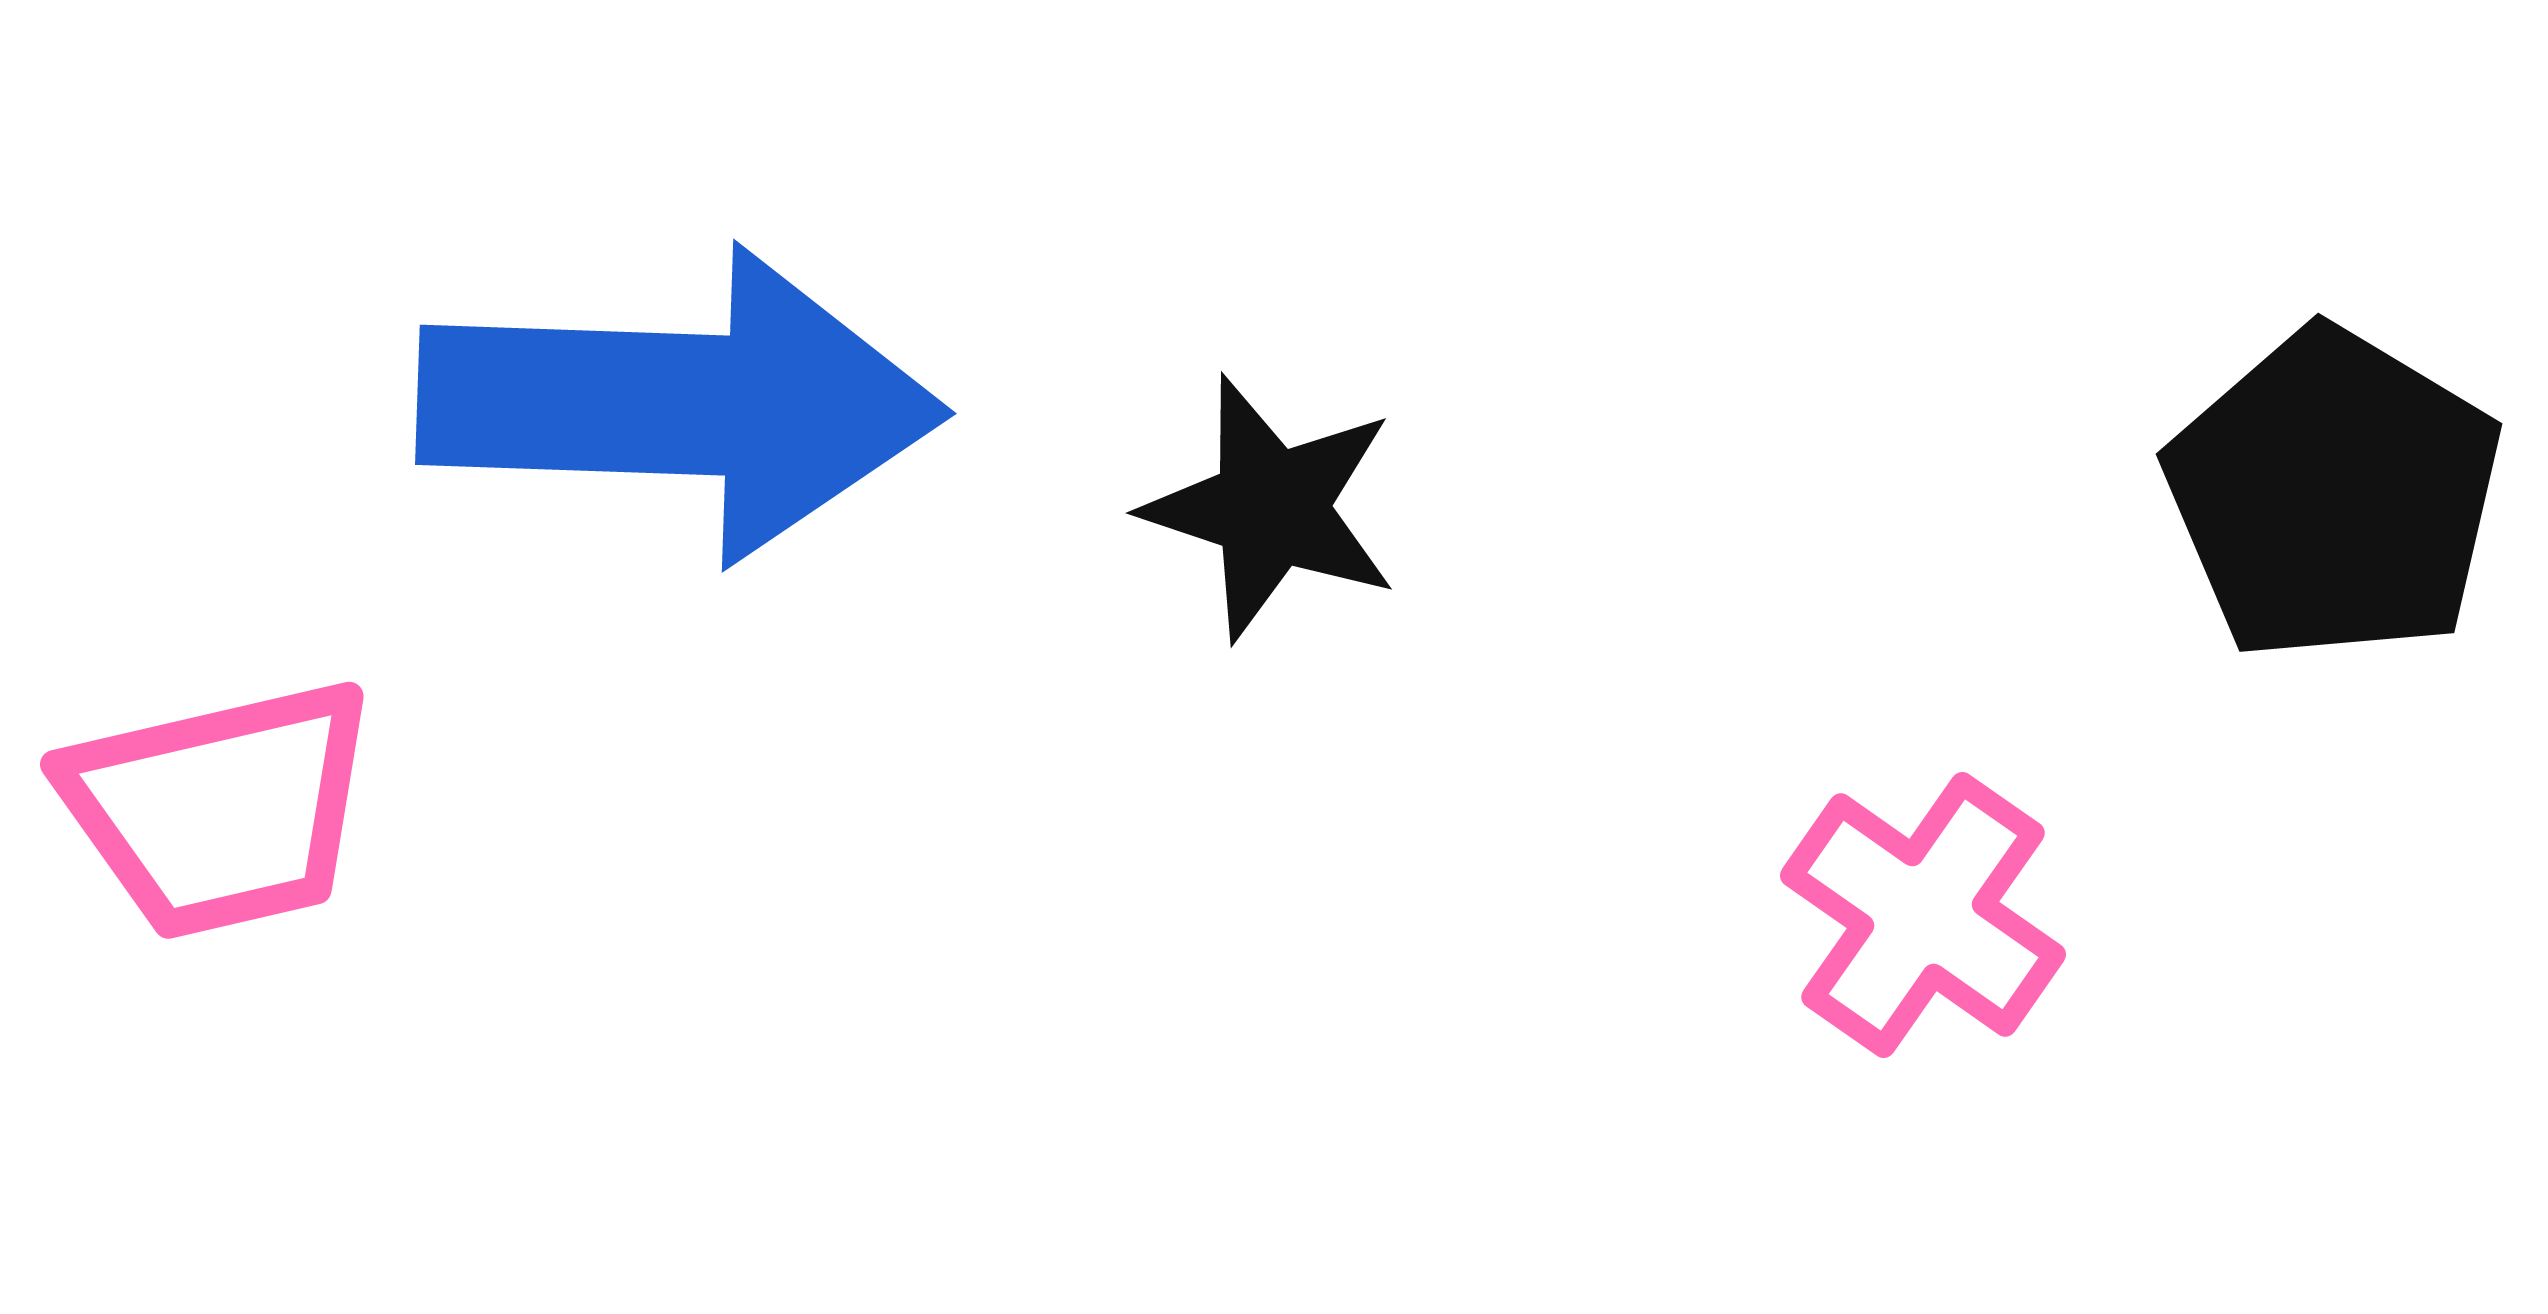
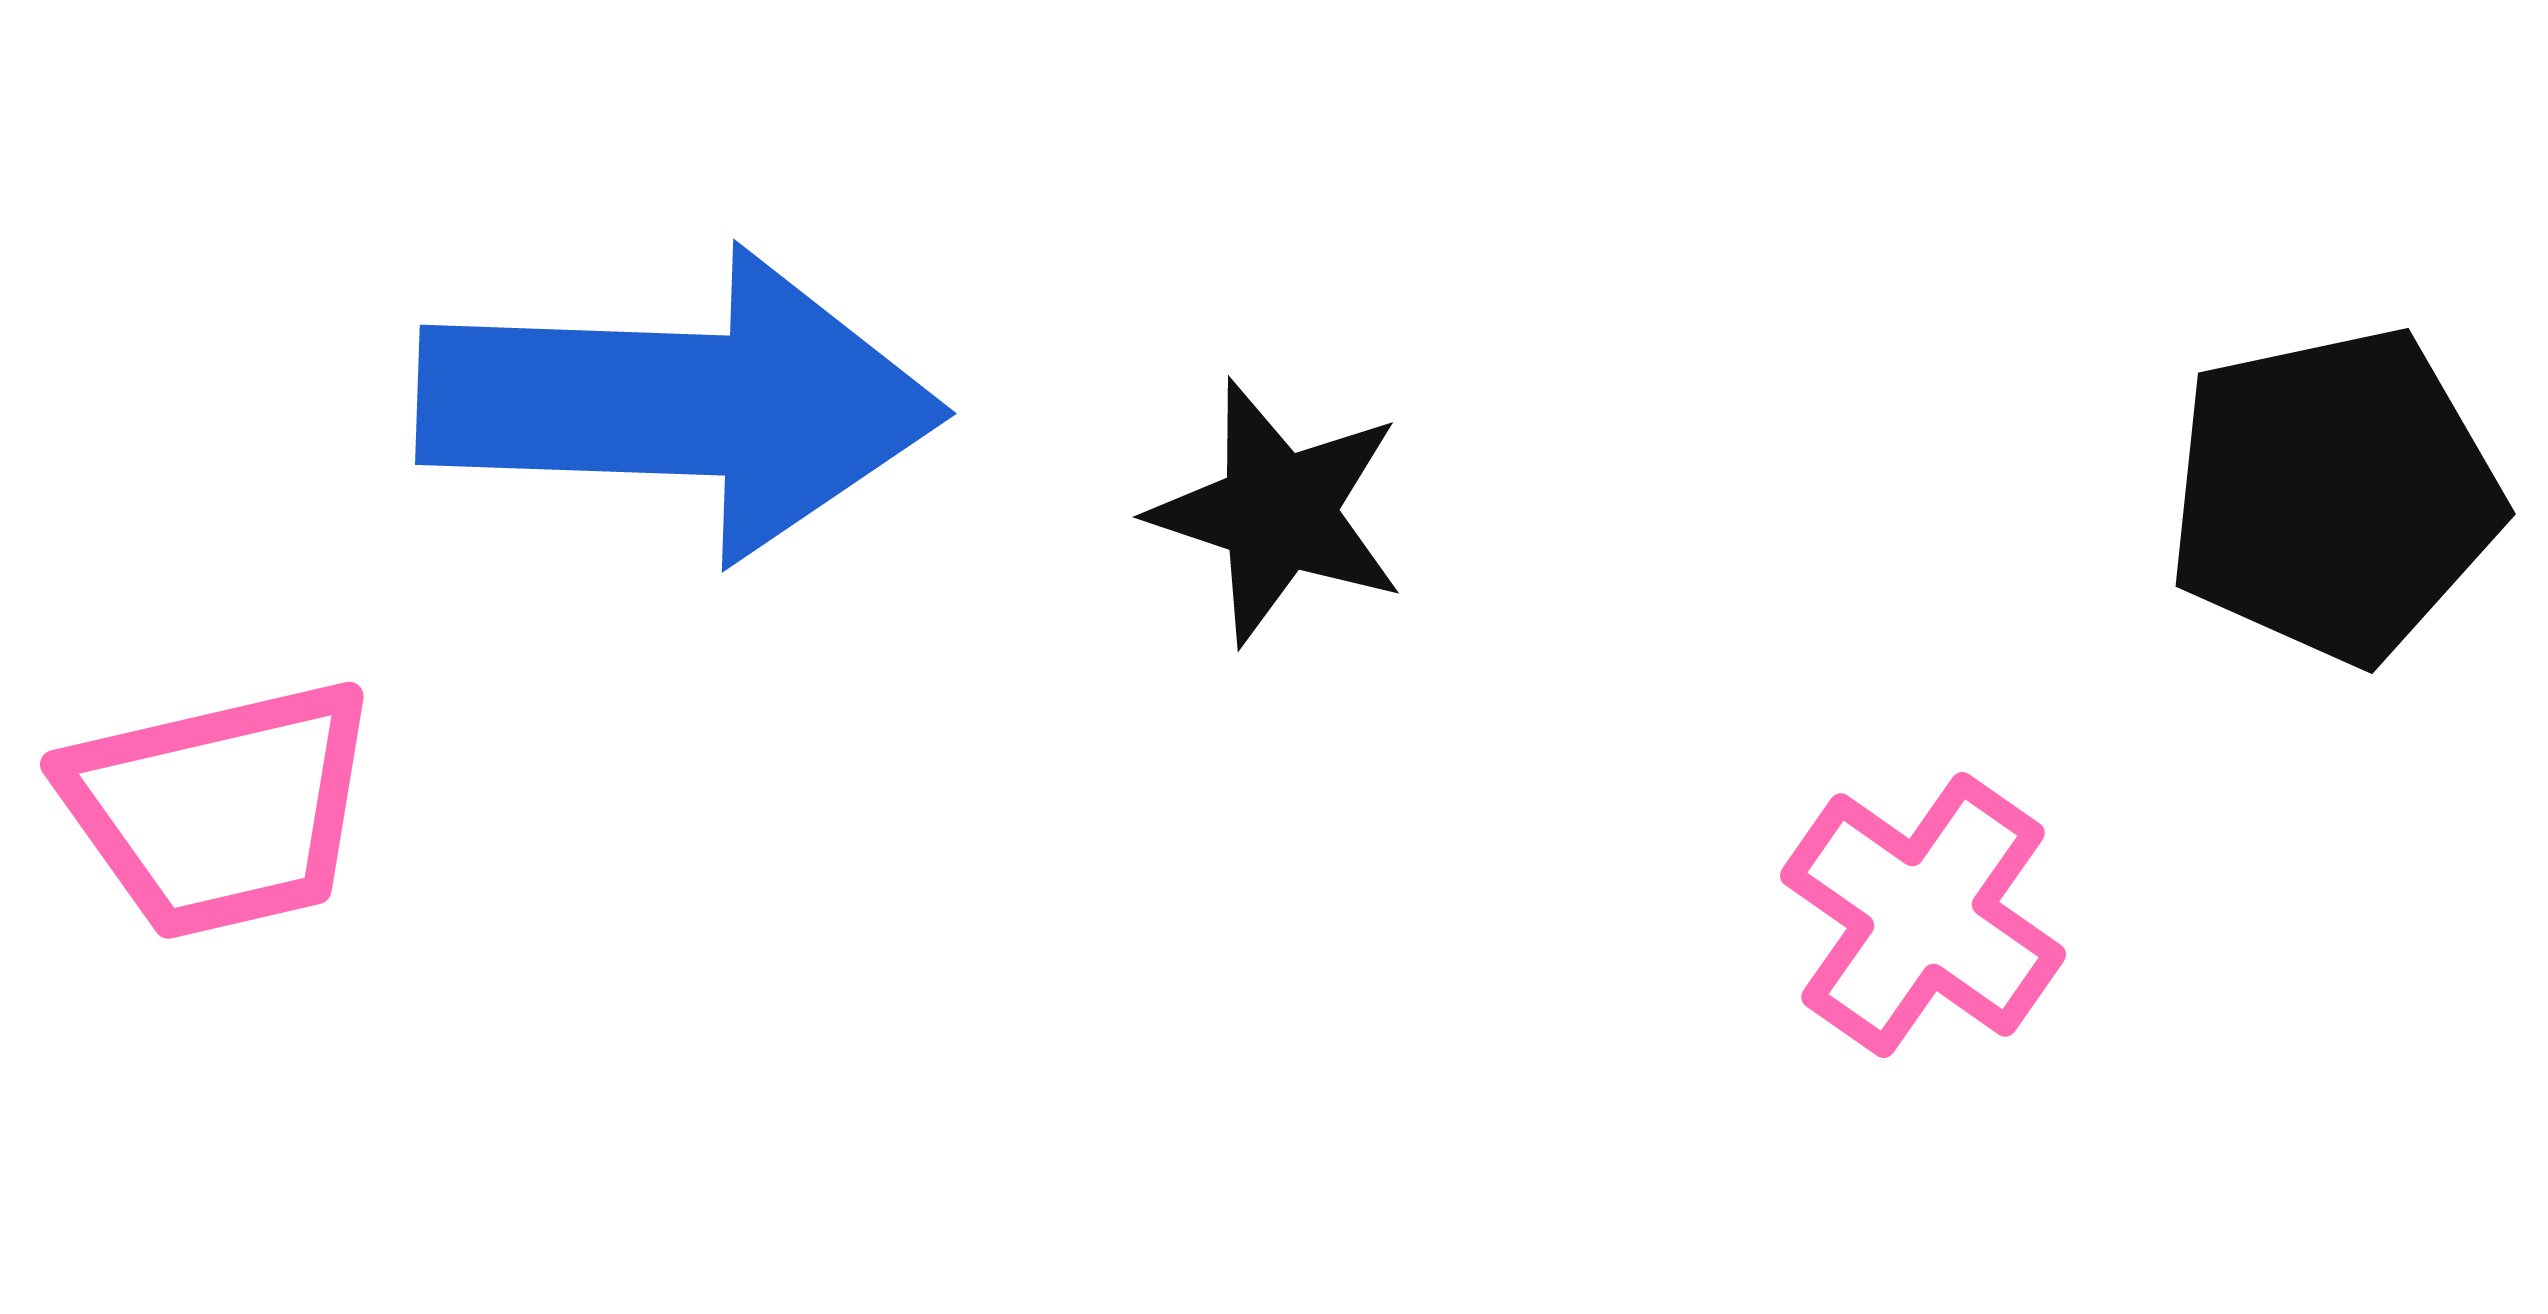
black pentagon: rotated 29 degrees clockwise
black star: moved 7 px right, 4 px down
